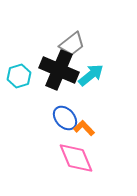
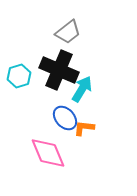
gray trapezoid: moved 4 px left, 12 px up
cyan arrow: moved 9 px left, 14 px down; rotated 20 degrees counterclockwise
orange L-shape: rotated 40 degrees counterclockwise
pink diamond: moved 28 px left, 5 px up
